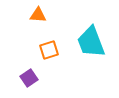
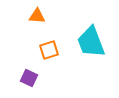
orange triangle: moved 1 px left, 1 px down
purple square: rotated 30 degrees counterclockwise
